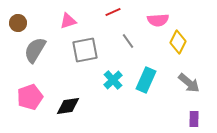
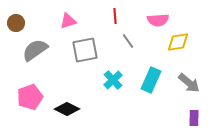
red line: moved 2 px right, 4 px down; rotated 70 degrees counterclockwise
brown circle: moved 2 px left
yellow diamond: rotated 55 degrees clockwise
gray semicircle: rotated 24 degrees clockwise
cyan rectangle: moved 5 px right
black diamond: moved 1 px left, 3 px down; rotated 35 degrees clockwise
purple rectangle: moved 1 px up
